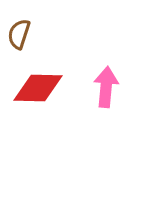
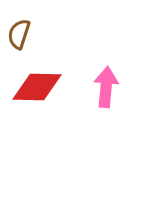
red diamond: moved 1 px left, 1 px up
